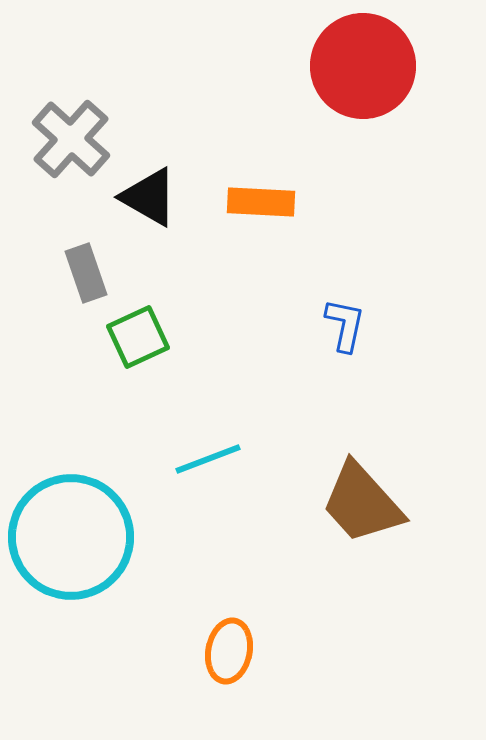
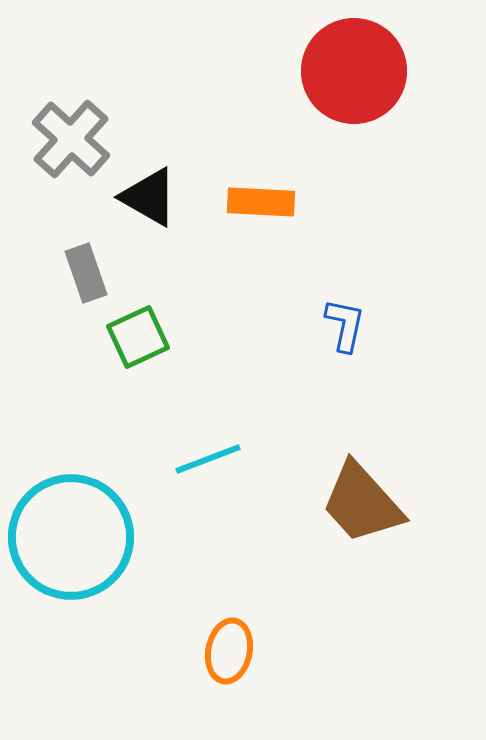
red circle: moved 9 px left, 5 px down
